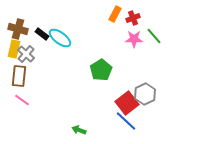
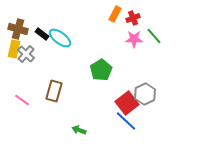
brown rectangle: moved 35 px right, 15 px down; rotated 10 degrees clockwise
